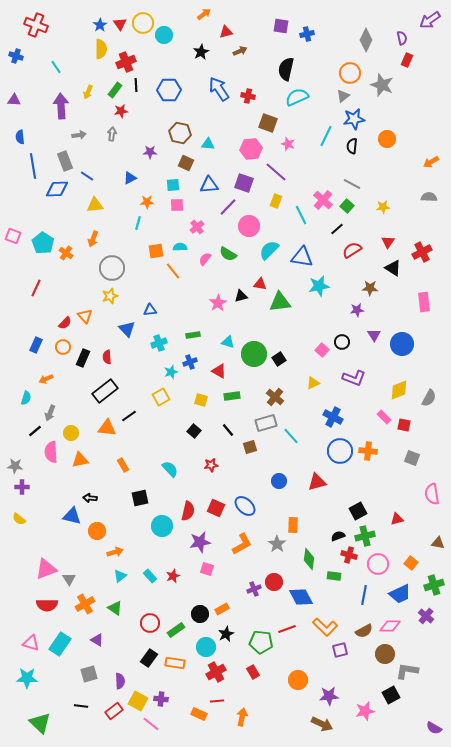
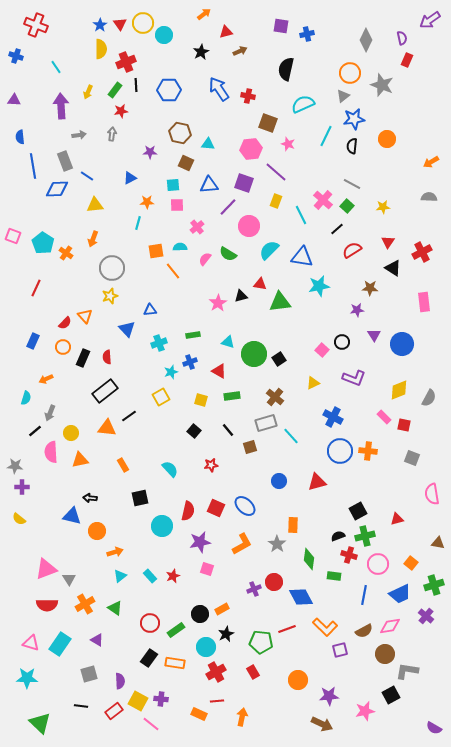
cyan semicircle at (297, 97): moved 6 px right, 7 px down
blue rectangle at (36, 345): moved 3 px left, 4 px up
pink diamond at (390, 626): rotated 10 degrees counterclockwise
